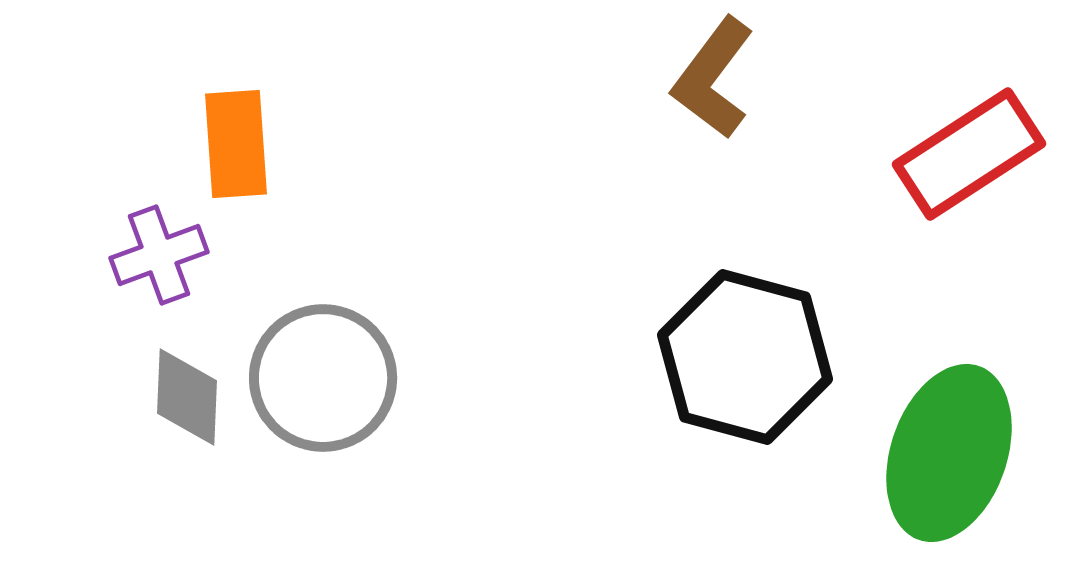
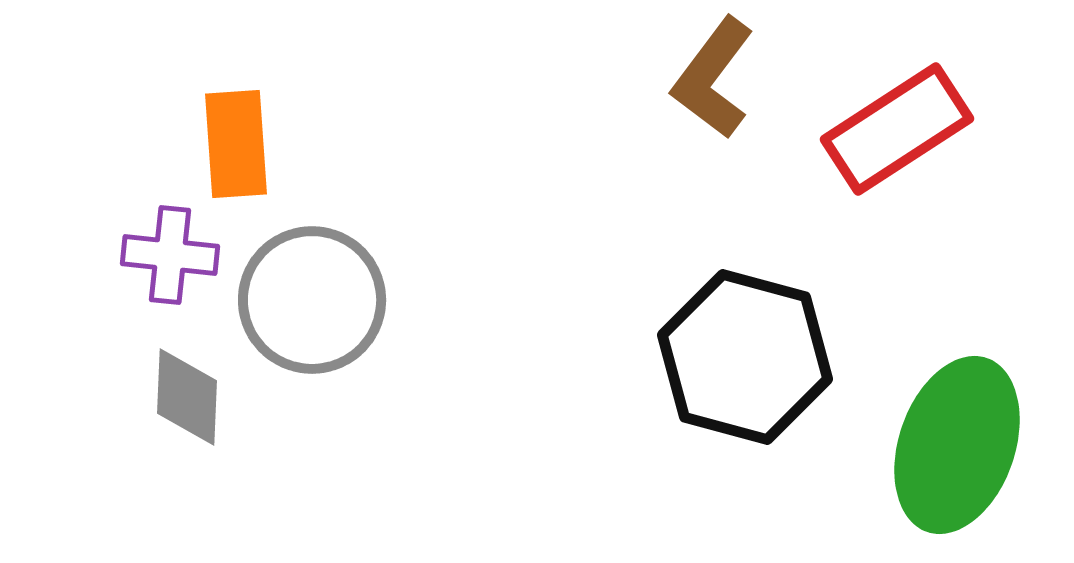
red rectangle: moved 72 px left, 25 px up
purple cross: moved 11 px right; rotated 26 degrees clockwise
gray circle: moved 11 px left, 78 px up
green ellipse: moved 8 px right, 8 px up
